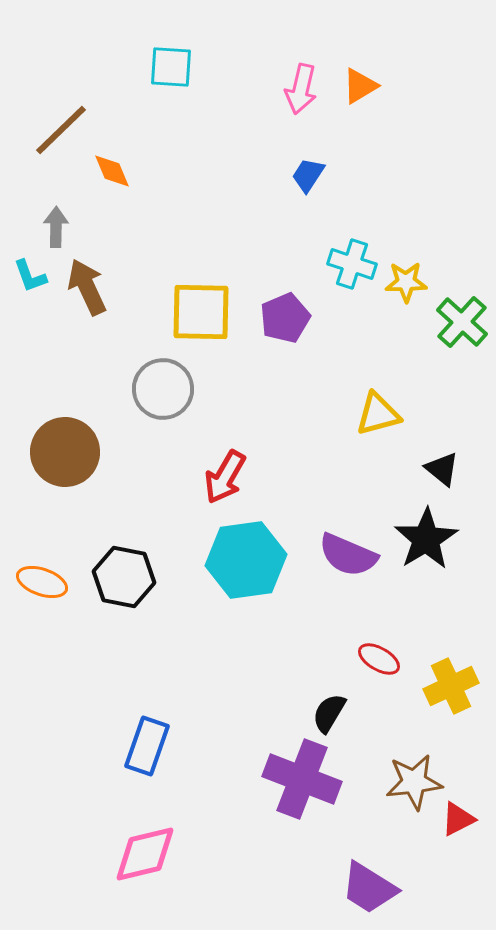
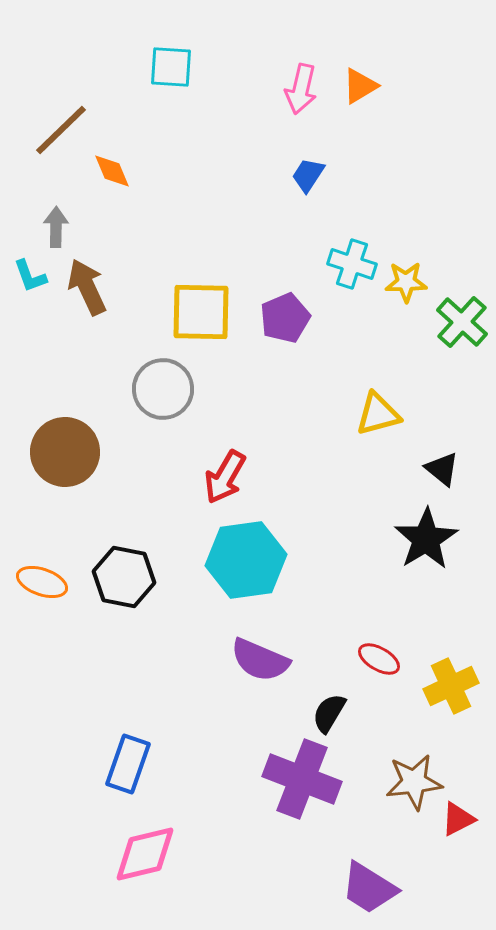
purple semicircle: moved 88 px left, 105 px down
blue rectangle: moved 19 px left, 18 px down
